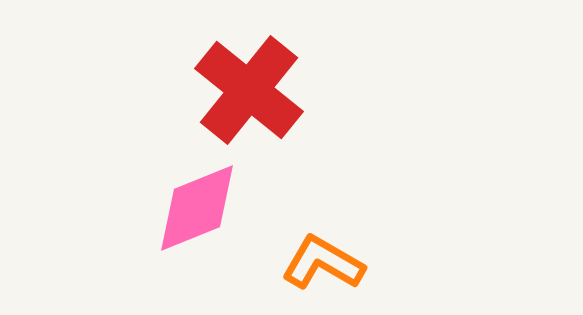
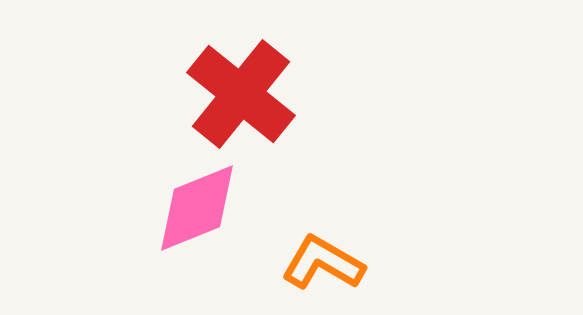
red cross: moved 8 px left, 4 px down
